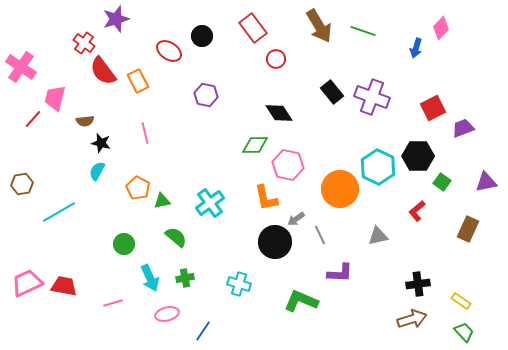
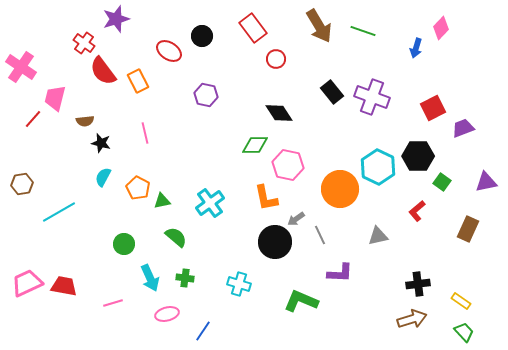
cyan semicircle at (97, 171): moved 6 px right, 6 px down
green cross at (185, 278): rotated 18 degrees clockwise
